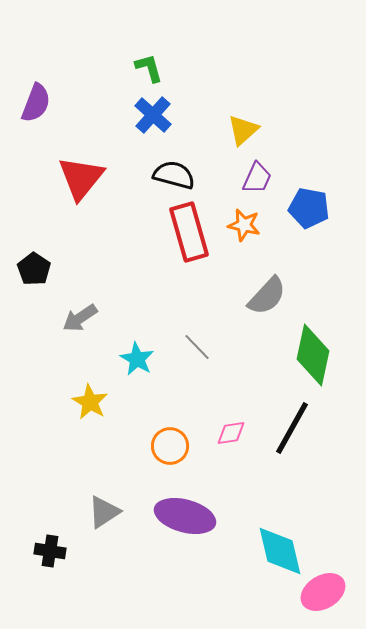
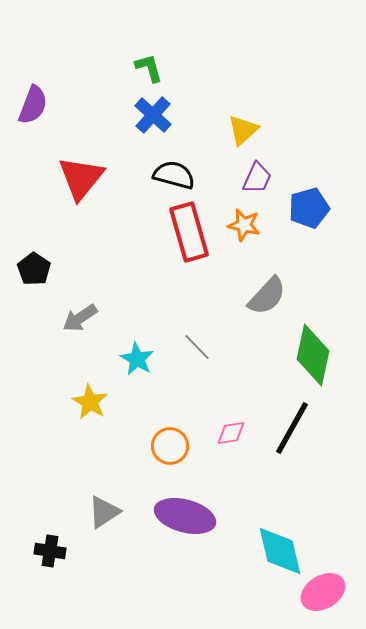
purple semicircle: moved 3 px left, 2 px down
blue pentagon: rotated 27 degrees counterclockwise
